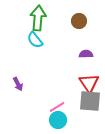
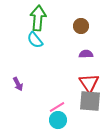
brown circle: moved 2 px right, 5 px down
